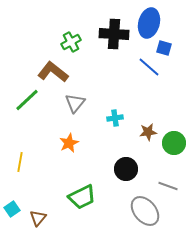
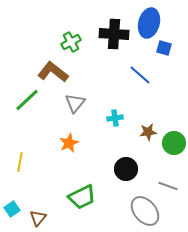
blue line: moved 9 px left, 8 px down
